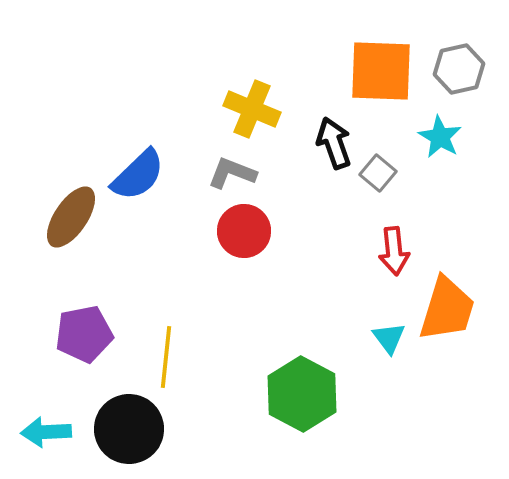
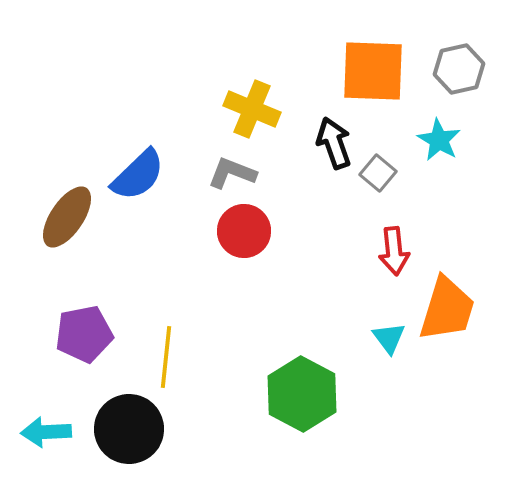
orange square: moved 8 px left
cyan star: moved 1 px left, 3 px down
brown ellipse: moved 4 px left
